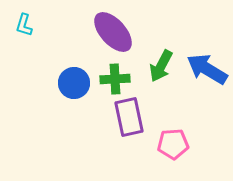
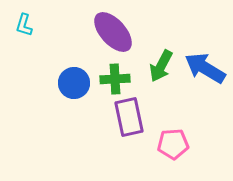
blue arrow: moved 2 px left, 1 px up
